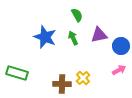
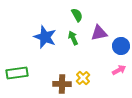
purple triangle: moved 2 px up
green rectangle: rotated 25 degrees counterclockwise
